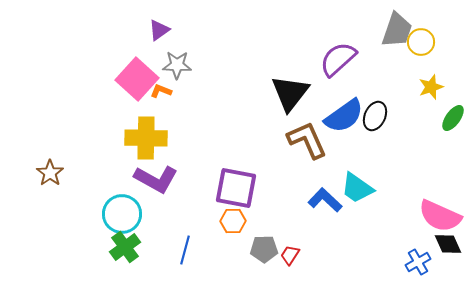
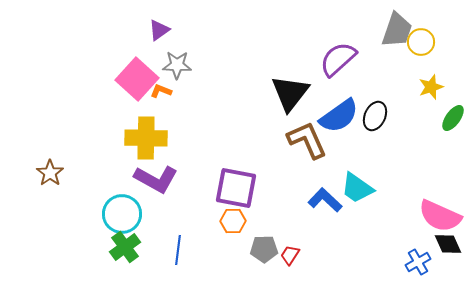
blue semicircle: moved 5 px left
blue line: moved 7 px left; rotated 8 degrees counterclockwise
